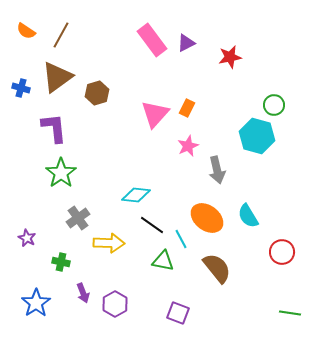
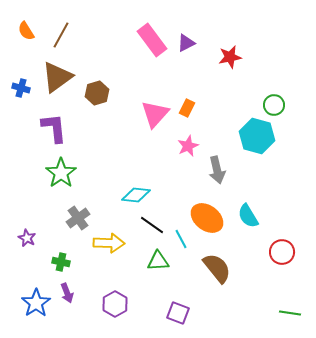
orange semicircle: rotated 24 degrees clockwise
green triangle: moved 5 px left; rotated 15 degrees counterclockwise
purple arrow: moved 16 px left
